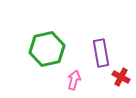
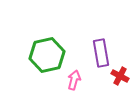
green hexagon: moved 6 px down
red cross: moved 1 px left, 1 px up
